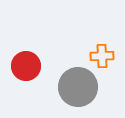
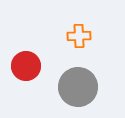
orange cross: moved 23 px left, 20 px up
